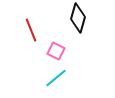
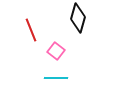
pink square: rotated 12 degrees clockwise
cyan line: rotated 40 degrees clockwise
